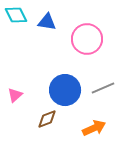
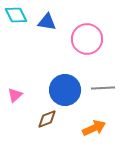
gray line: rotated 20 degrees clockwise
